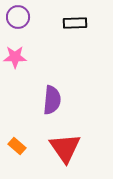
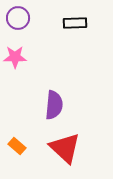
purple circle: moved 1 px down
purple semicircle: moved 2 px right, 5 px down
red triangle: rotated 12 degrees counterclockwise
